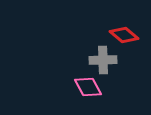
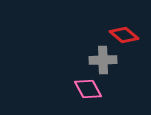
pink diamond: moved 2 px down
